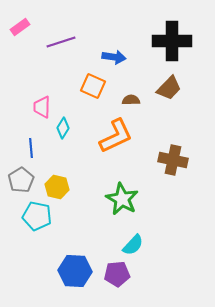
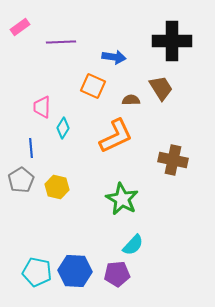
purple line: rotated 16 degrees clockwise
brown trapezoid: moved 8 px left; rotated 76 degrees counterclockwise
cyan pentagon: moved 56 px down
